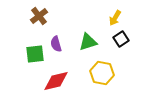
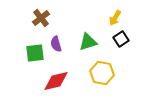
brown cross: moved 2 px right, 2 px down
green square: moved 1 px up
